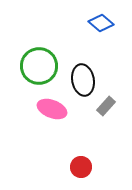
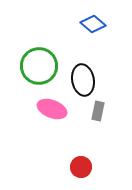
blue diamond: moved 8 px left, 1 px down
gray rectangle: moved 8 px left, 5 px down; rotated 30 degrees counterclockwise
